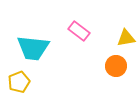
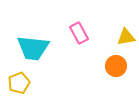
pink rectangle: moved 2 px down; rotated 25 degrees clockwise
yellow triangle: moved 1 px up
yellow pentagon: moved 1 px down
